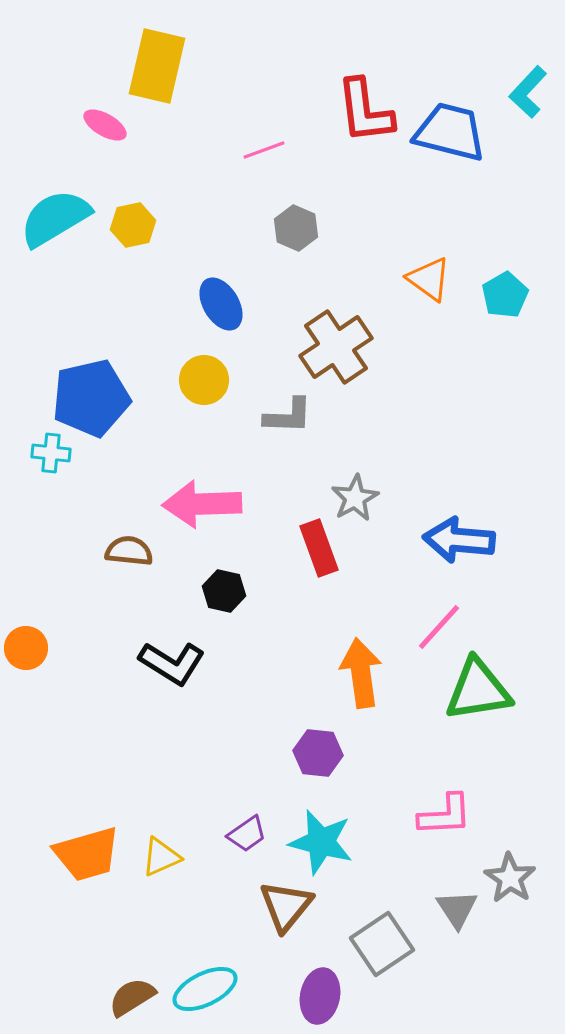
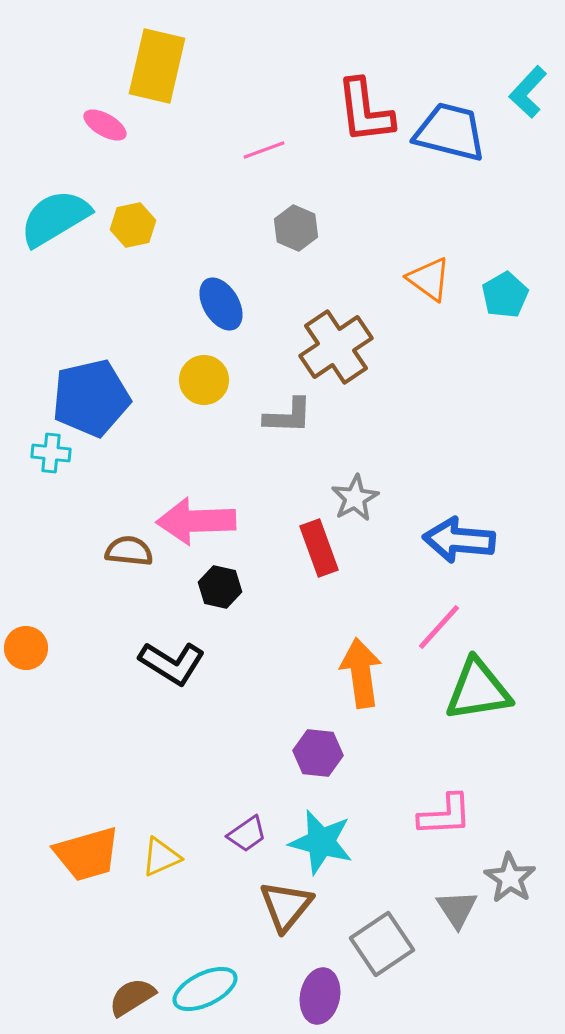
pink arrow at (202, 504): moved 6 px left, 17 px down
black hexagon at (224, 591): moved 4 px left, 4 px up
